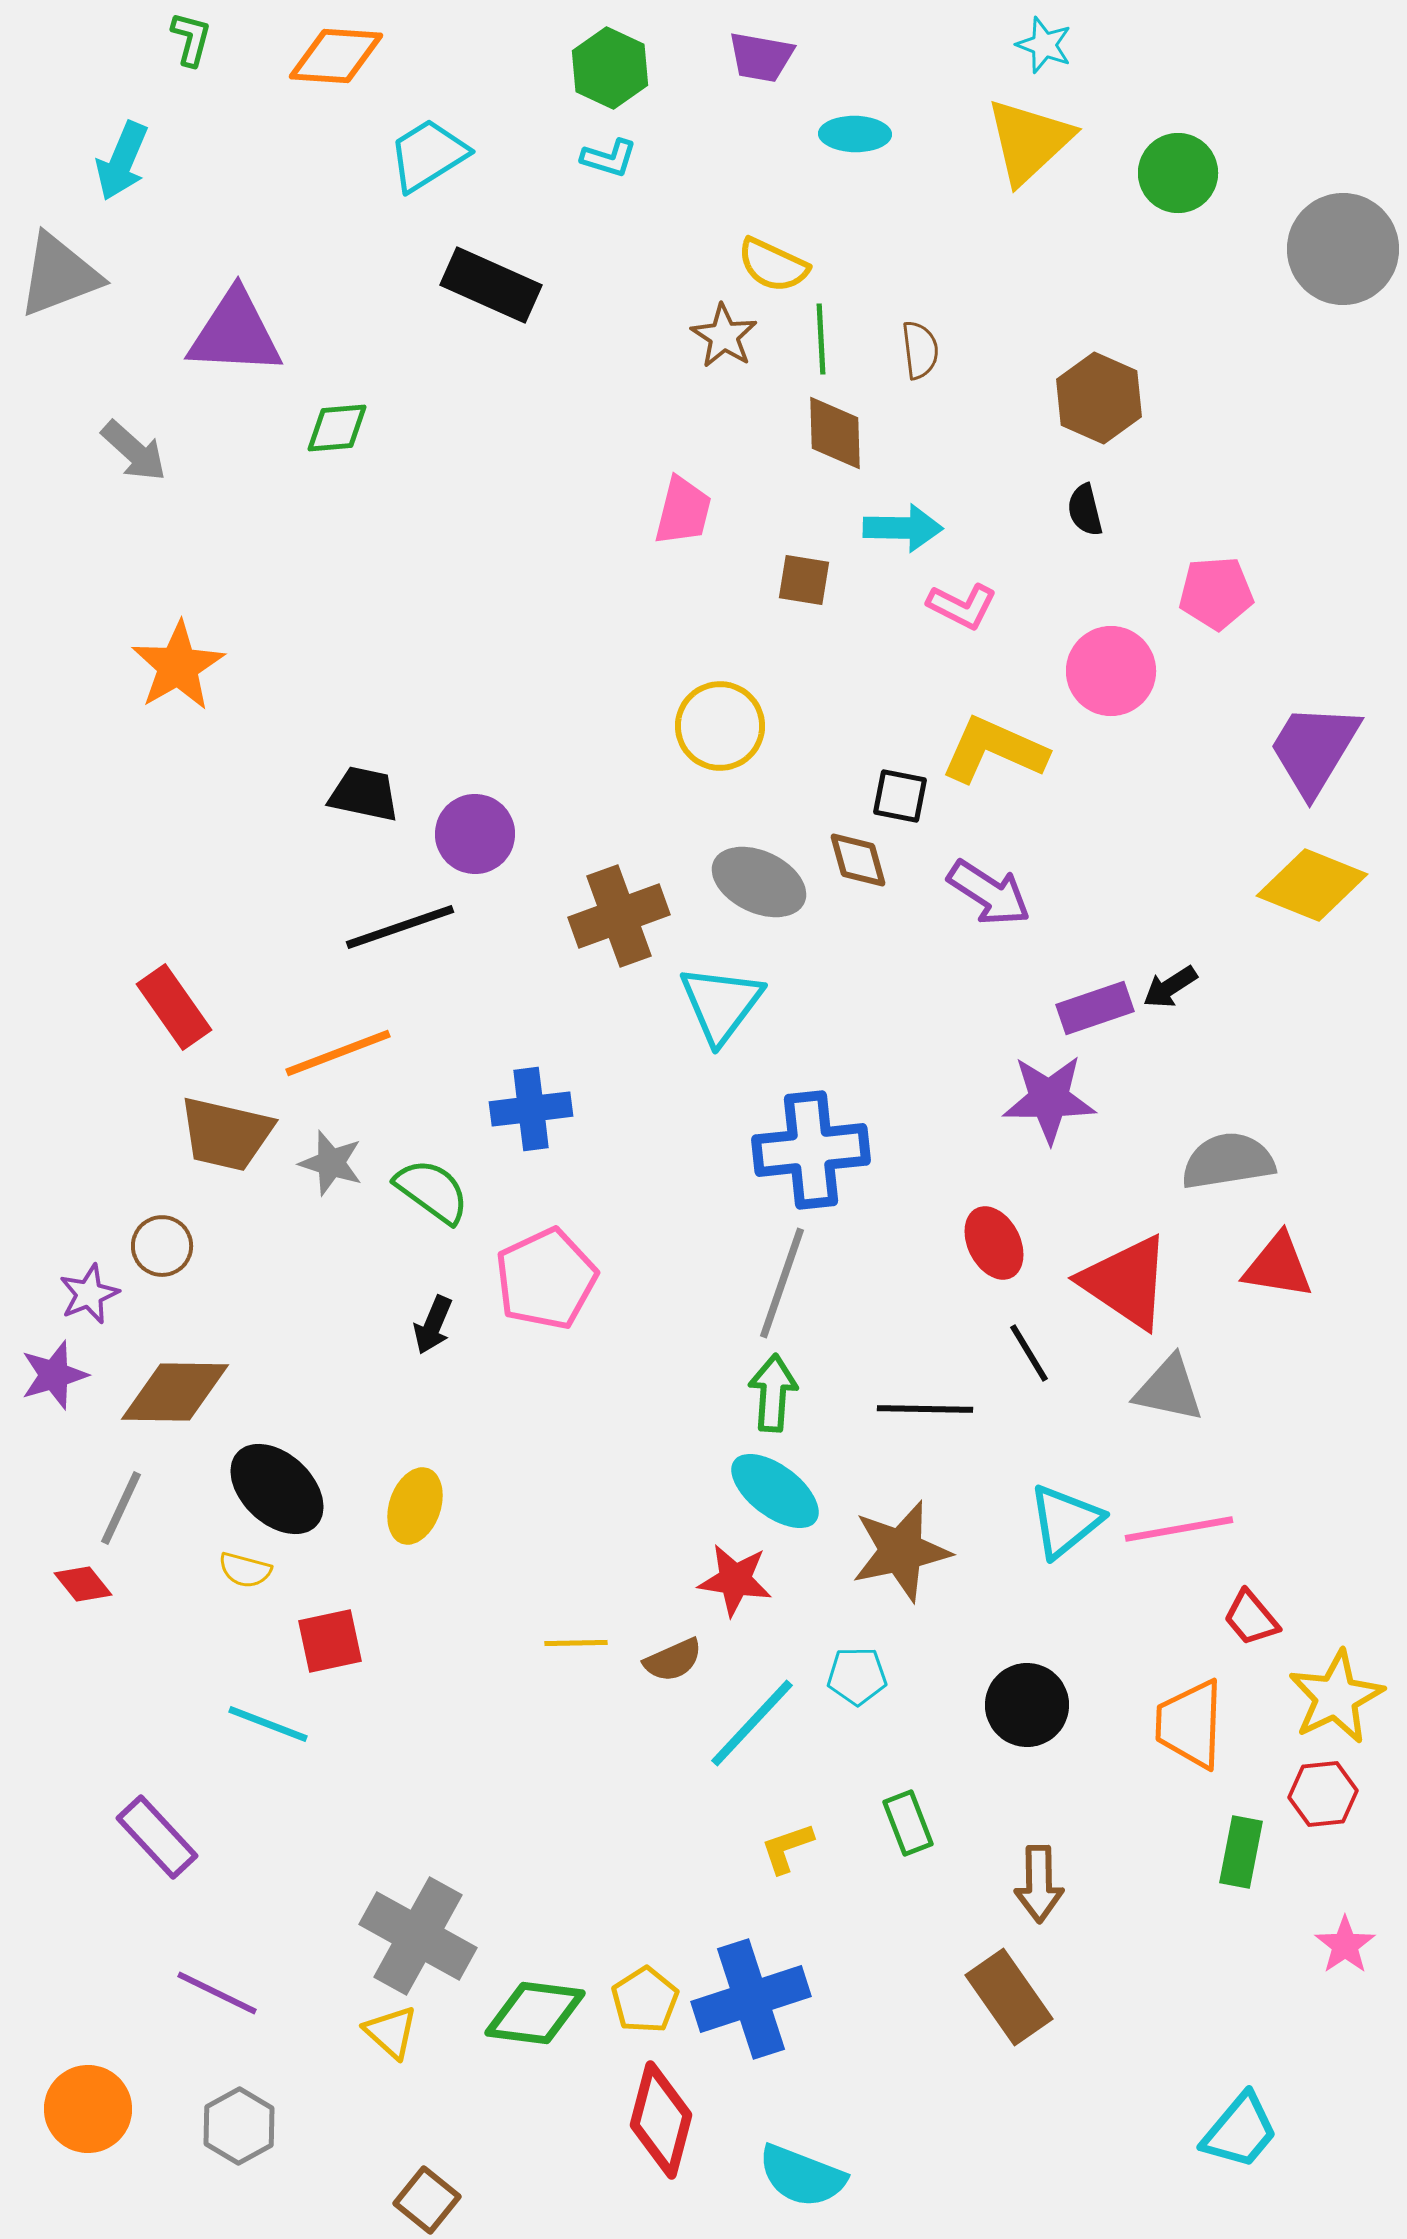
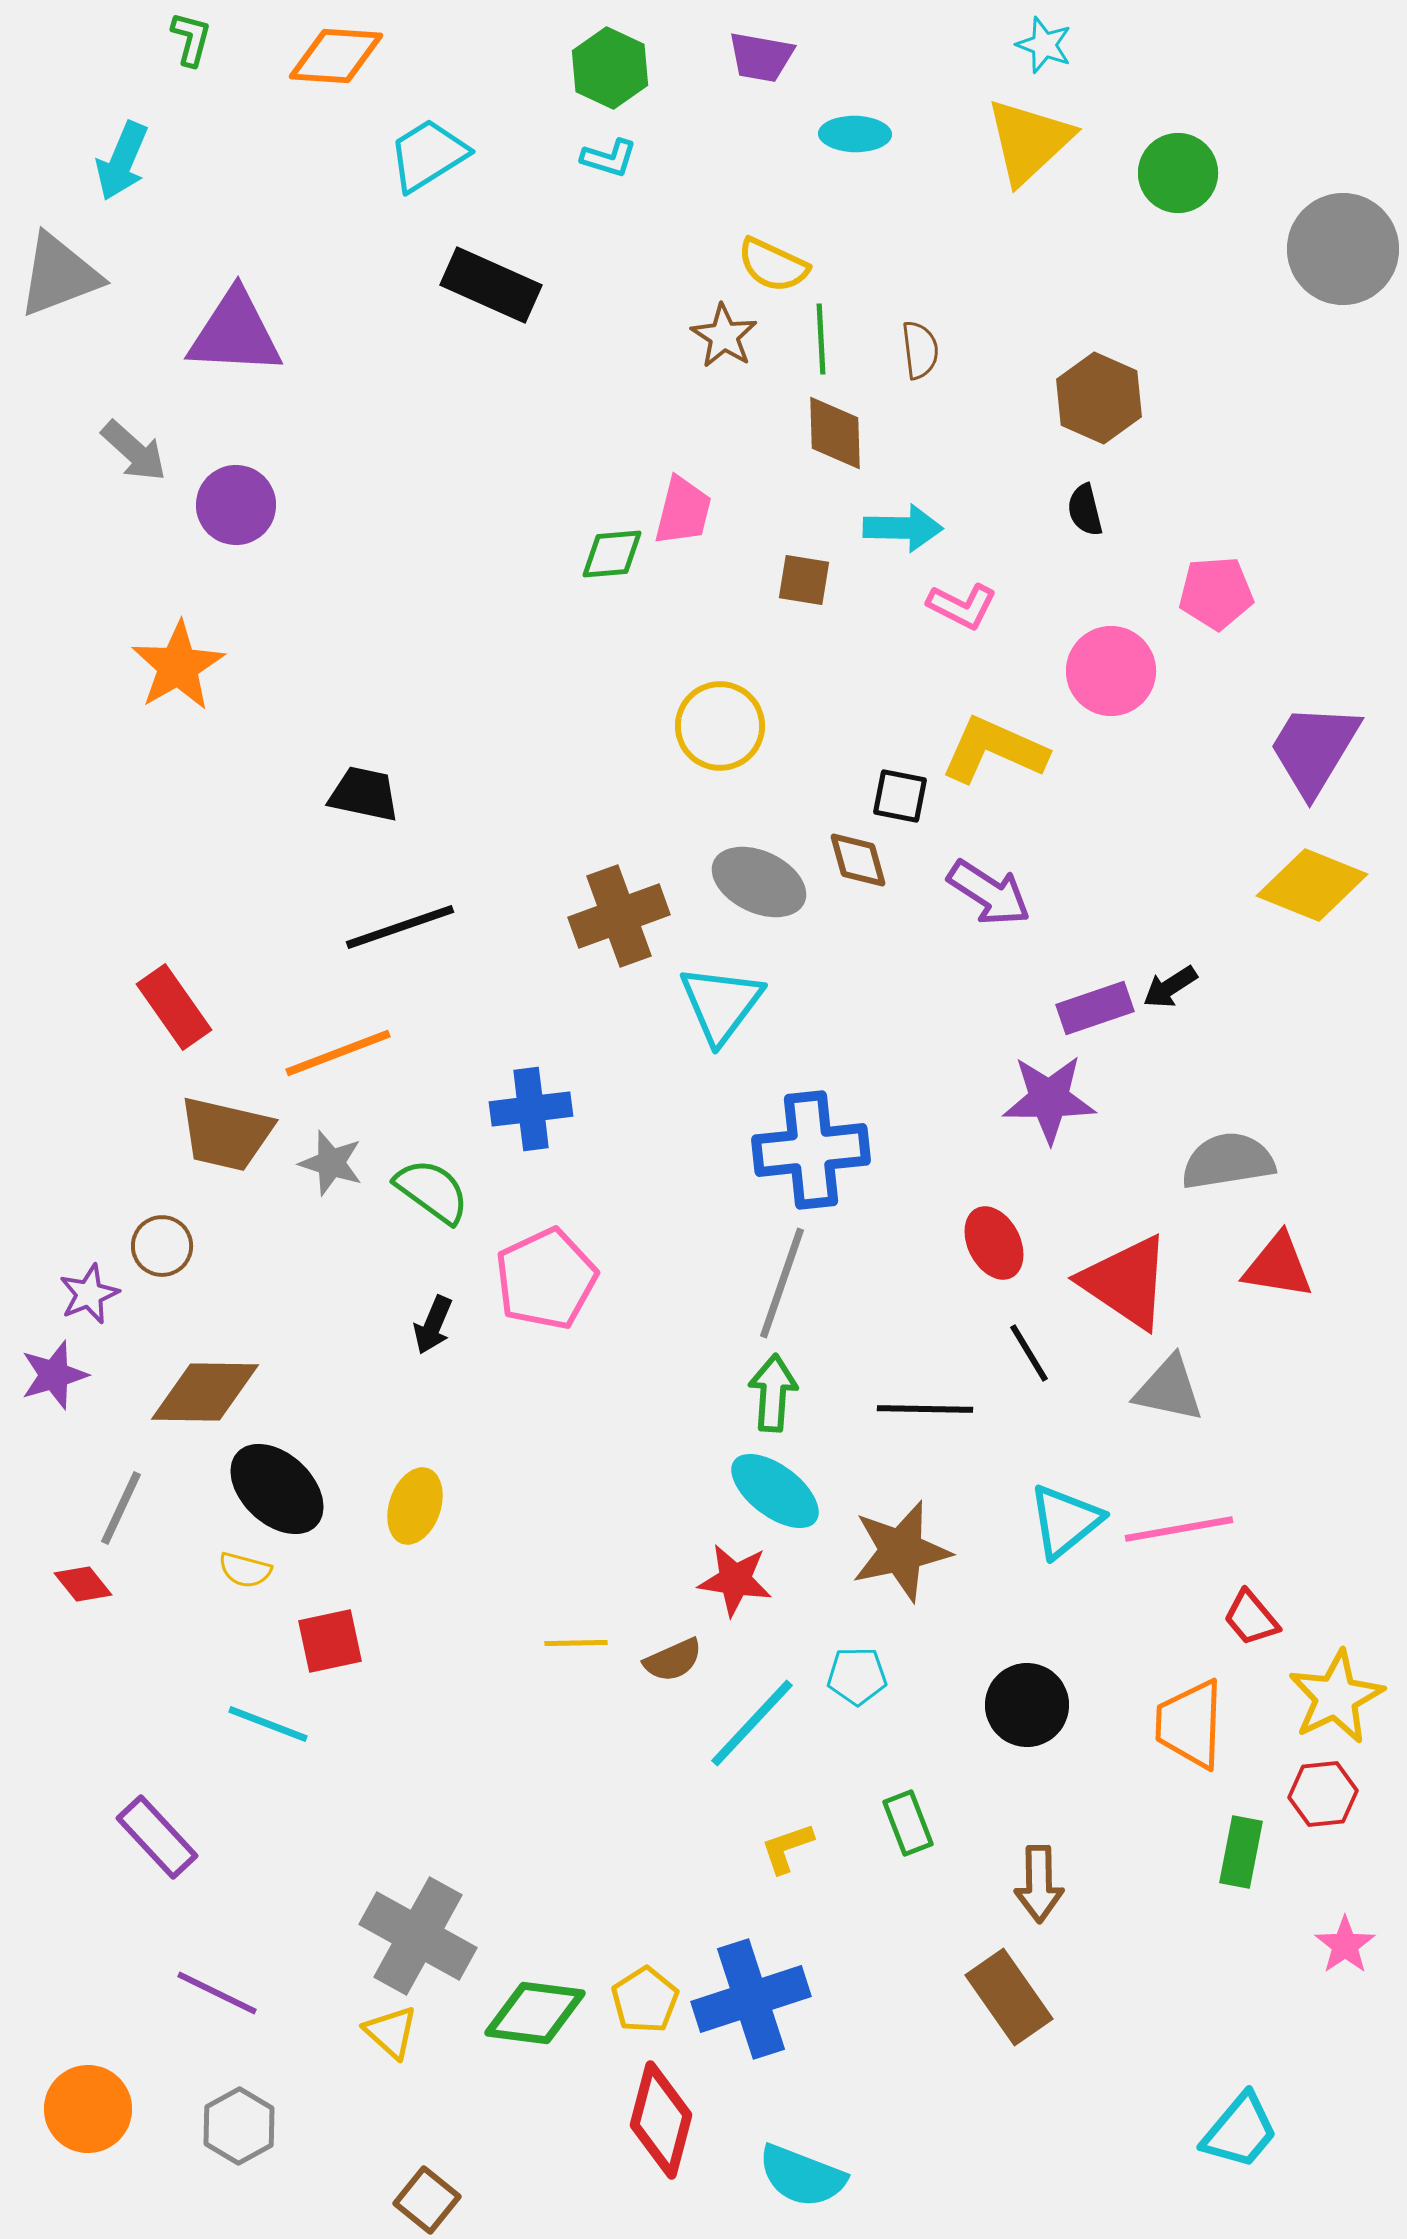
green diamond at (337, 428): moved 275 px right, 126 px down
purple circle at (475, 834): moved 239 px left, 329 px up
brown diamond at (175, 1392): moved 30 px right
